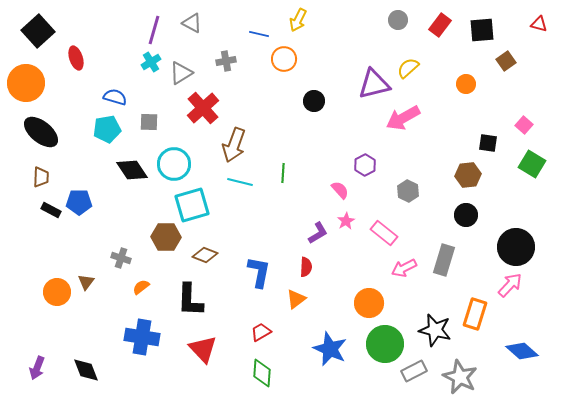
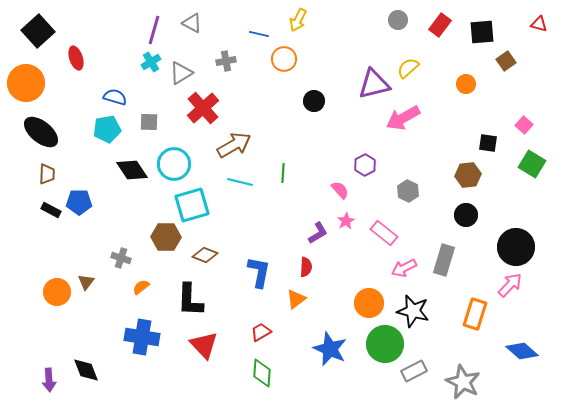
black square at (482, 30): moved 2 px down
brown arrow at (234, 145): rotated 140 degrees counterclockwise
brown trapezoid at (41, 177): moved 6 px right, 3 px up
black star at (435, 330): moved 22 px left, 19 px up
red triangle at (203, 349): moved 1 px right, 4 px up
purple arrow at (37, 368): moved 12 px right, 12 px down; rotated 25 degrees counterclockwise
gray star at (460, 377): moved 3 px right, 5 px down
